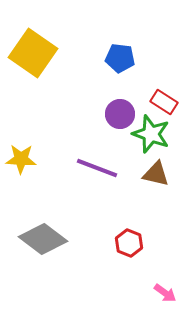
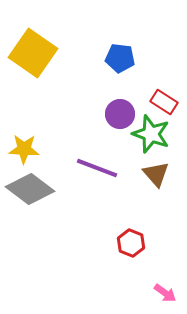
yellow star: moved 3 px right, 10 px up
brown triangle: rotated 36 degrees clockwise
gray diamond: moved 13 px left, 50 px up
red hexagon: moved 2 px right
